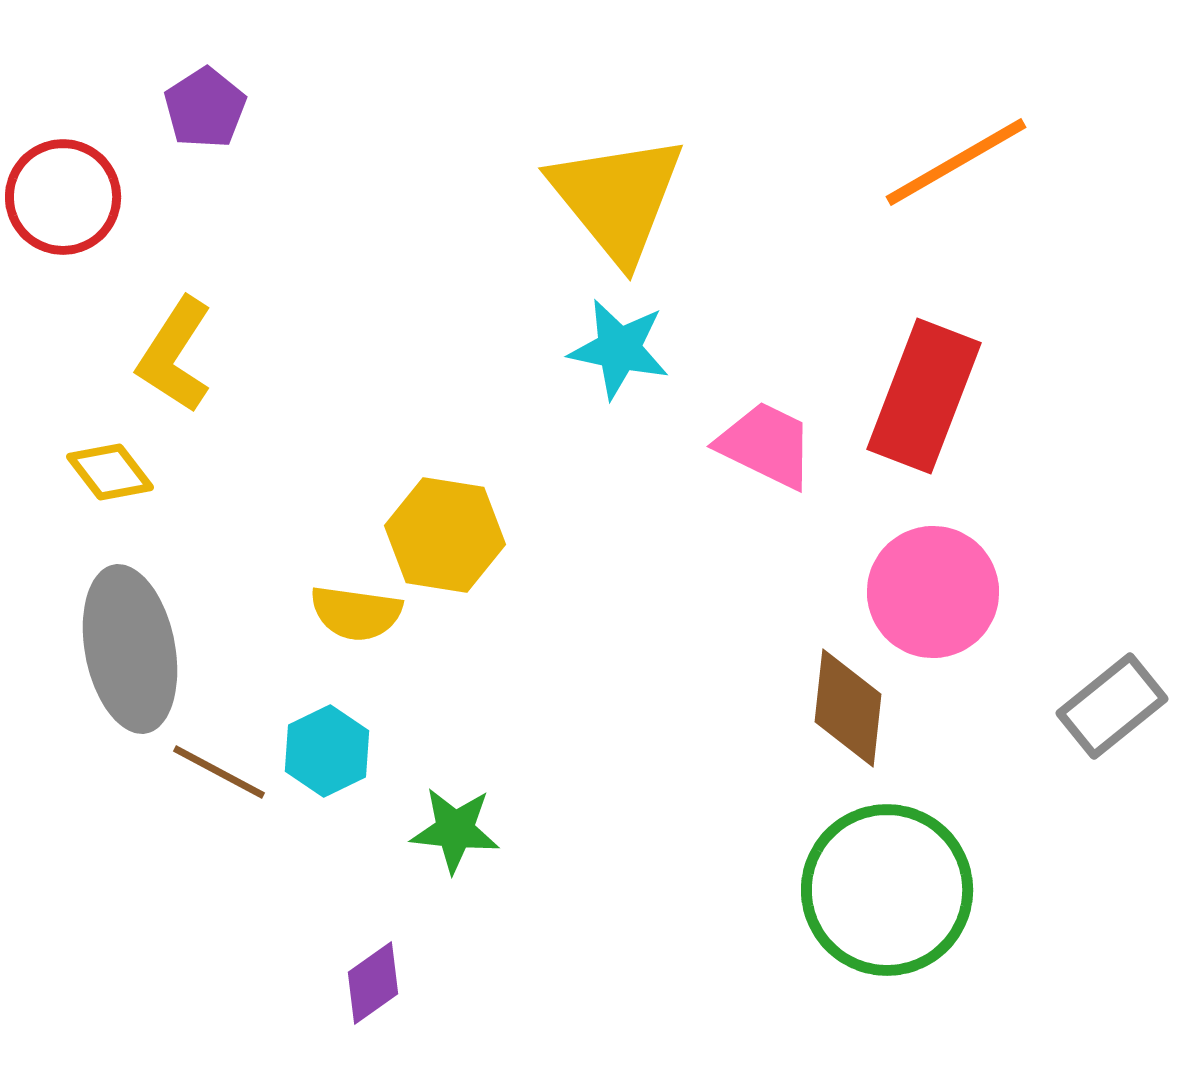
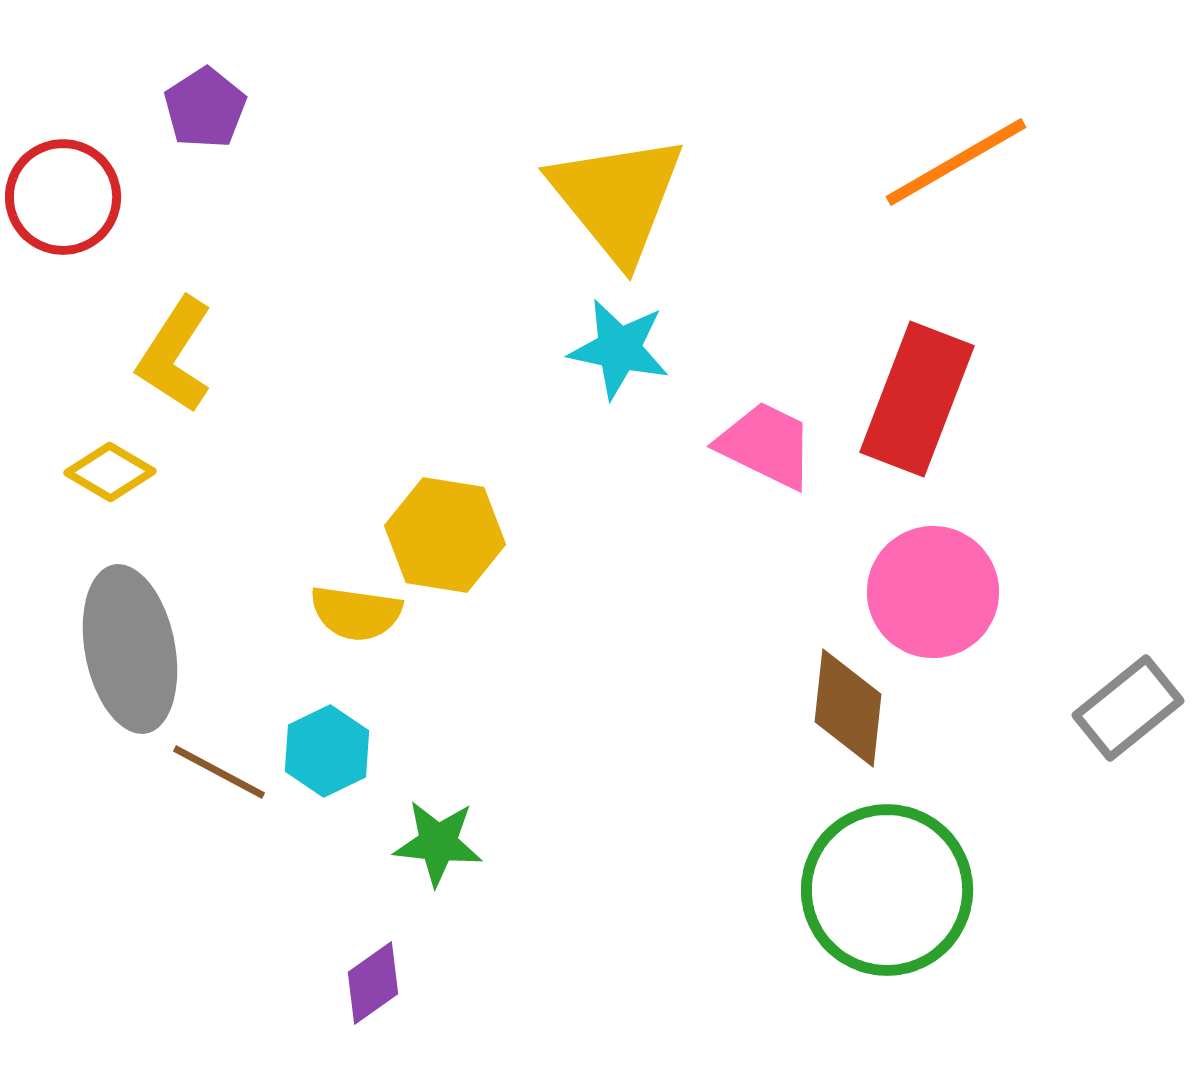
red rectangle: moved 7 px left, 3 px down
yellow diamond: rotated 22 degrees counterclockwise
gray rectangle: moved 16 px right, 2 px down
green star: moved 17 px left, 13 px down
